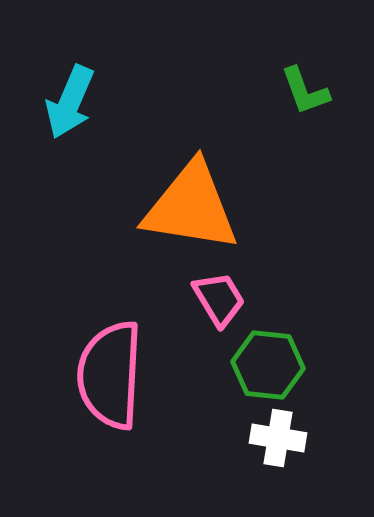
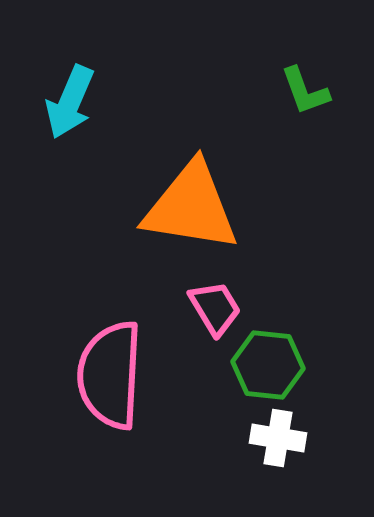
pink trapezoid: moved 4 px left, 9 px down
